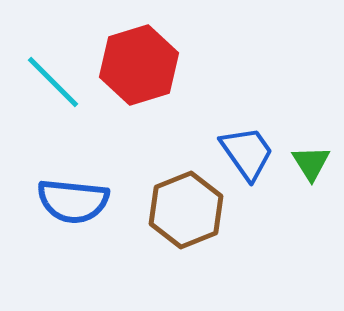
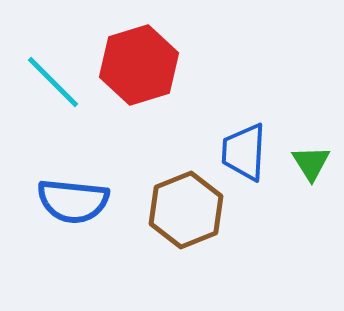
blue trapezoid: moved 3 px left, 1 px up; rotated 142 degrees counterclockwise
